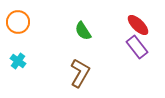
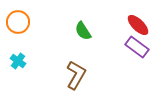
purple rectangle: rotated 15 degrees counterclockwise
brown L-shape: moved 4 px left, 2 px down
